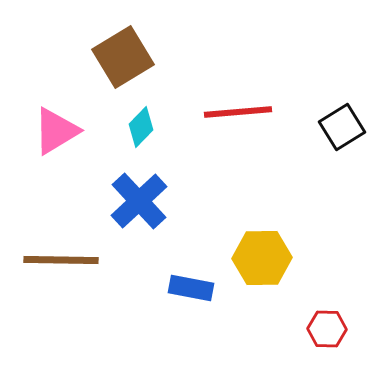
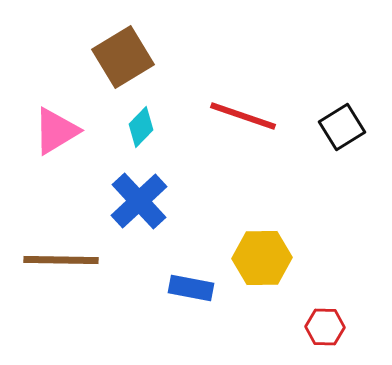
red line: moved 5 px right, 4 px down; rotated 24 degrees clockwise
red hexagon: moved 2 px left, 2 px up
